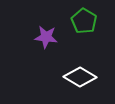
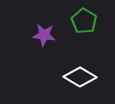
purple star: moved 2 px left, 2 px up
